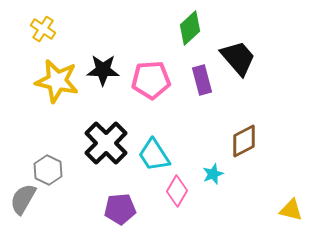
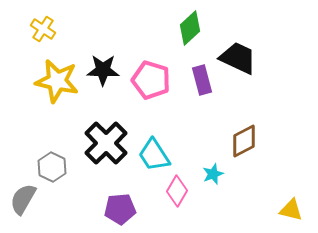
black trapezoid: rotated 24 degrees counterclockwise
pink pentagon: rotated 21 degrees clockwise
gray hexagon: moved 4 px right, 3 px up
